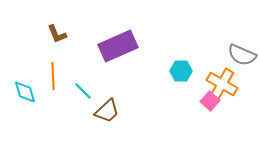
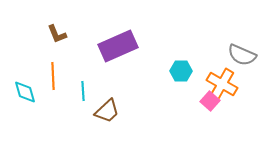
cyan line: rotated 42 degrees clockwise
